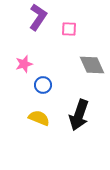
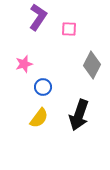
gray diamond: rotated 52 degrees clockwise
blue circle: moved 2 px down
yellow semicircle: rotated 105 degrees clockwise
